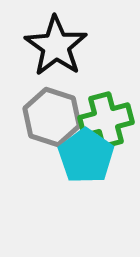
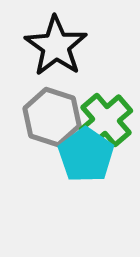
green cross: rotated 26 degrees counterclockwise
cyan pentagon: moved 1 px up
